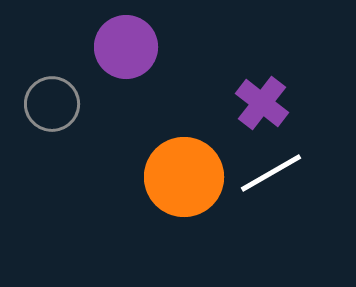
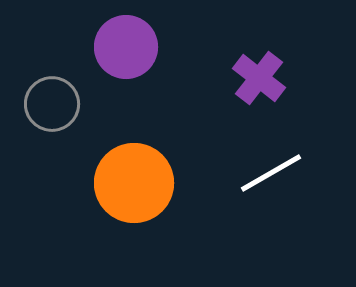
purple cross: moved 3 px left, 25 px up
orange circle: moved 50 px left, 6 px down
